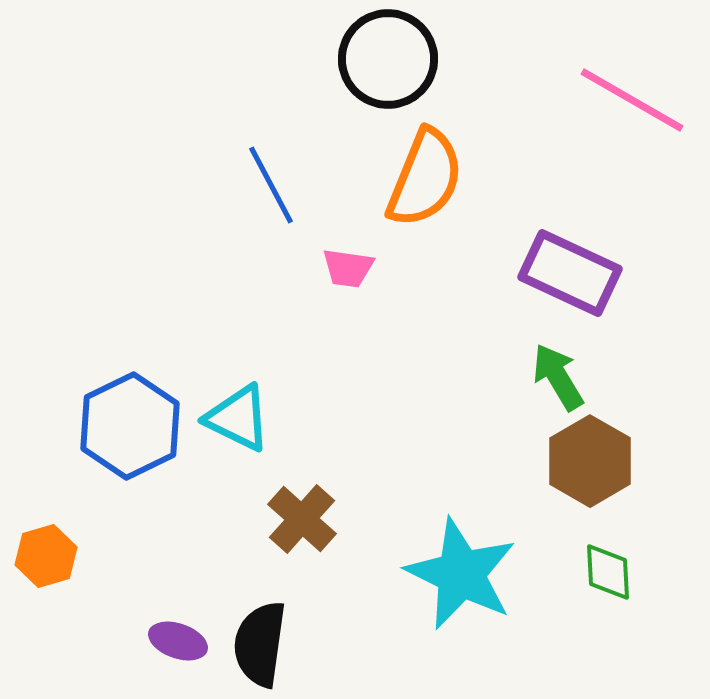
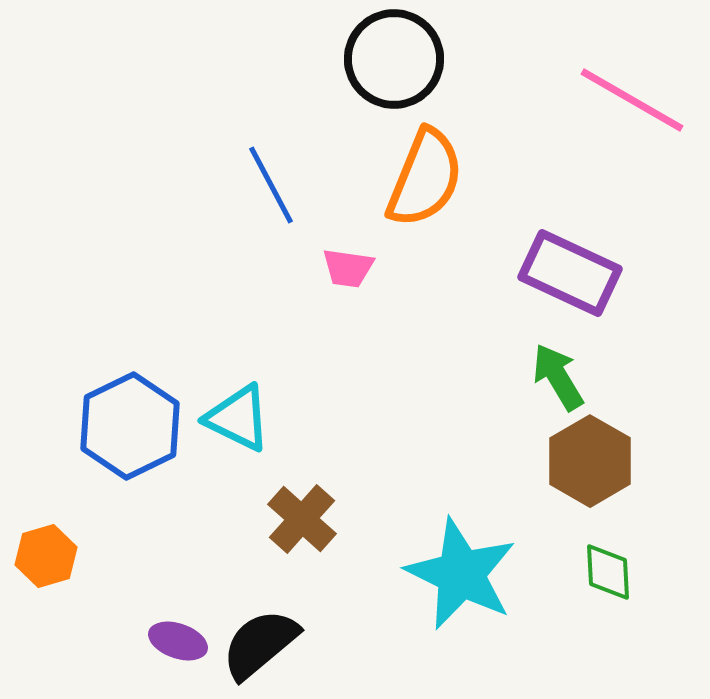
black circle: moved 6 px right
black semicircle: rotated 42 degrees clockwise
